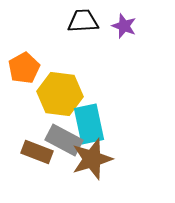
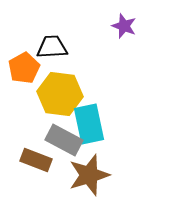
black trapezoid: moved 31 px left, 26 px down
brown rectangle: moved 1 px left, 8 px down
brown star: moved 3 px left, 16 px down
